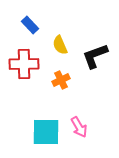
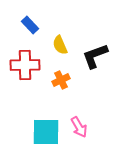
red cross: moved 1 px right, 1 px down
